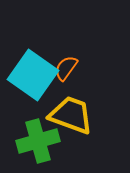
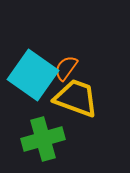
yellow trapezoid: moved 5 px right, 17 px up
green cross: moved 5 px right, 2 px up
